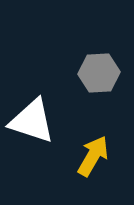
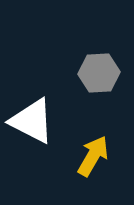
white triangle: rotated 9 degrees clockwise
